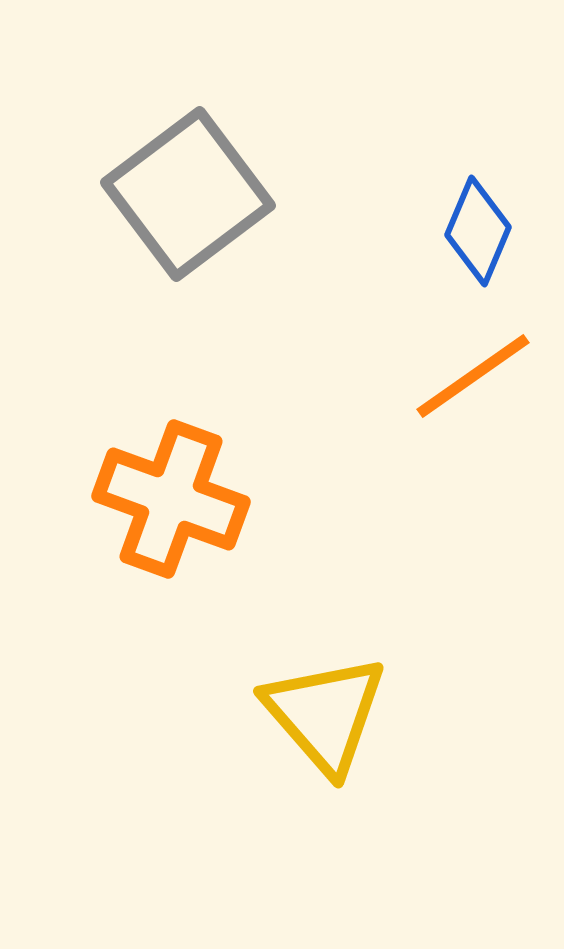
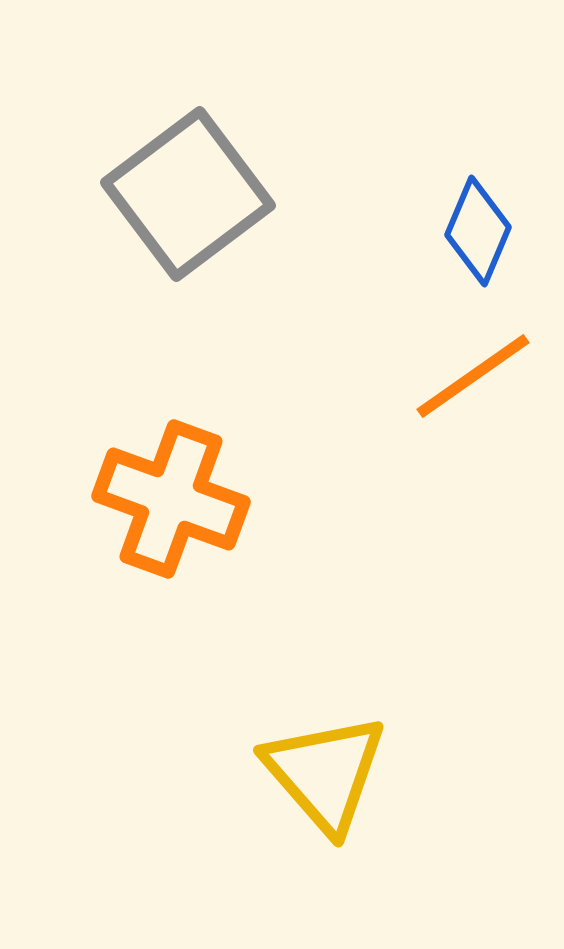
yellow triangle: moved 59 px down
